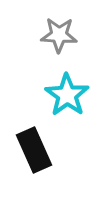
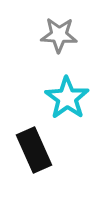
cyan star: moved 3 px down
